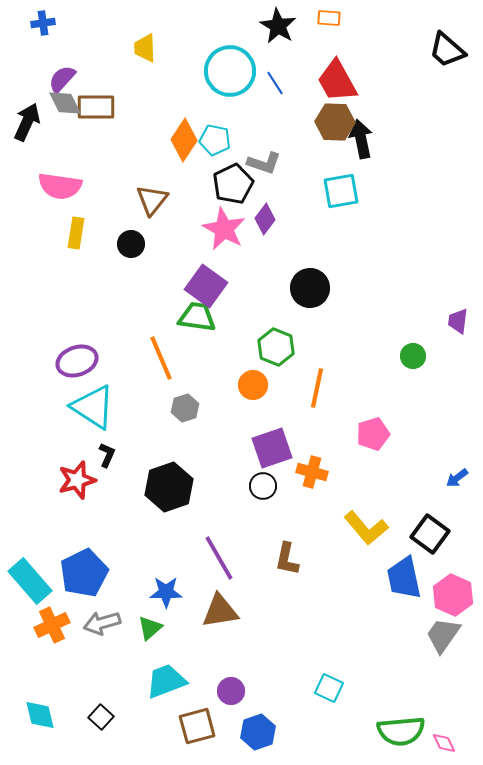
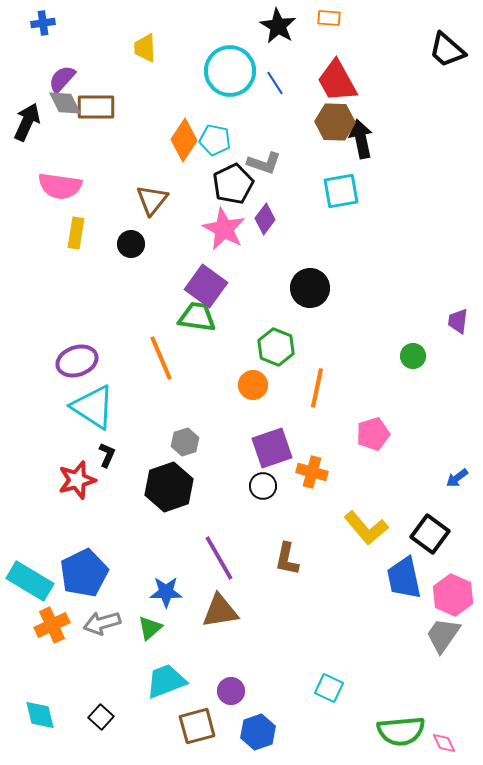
gray hexagon at (185, 408): moved 34 px down
cyan rectangle at (30, 581): rotated 18 degrees counterclockwise
